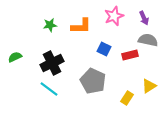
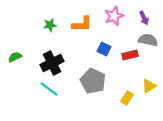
orange L-shape: moved 1 px right, 2 px up
